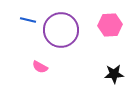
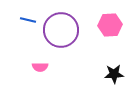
pink semicircle: rotated 28 degrees counterclockwise
